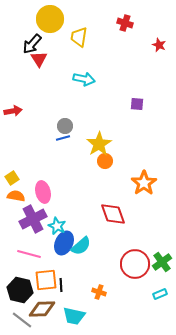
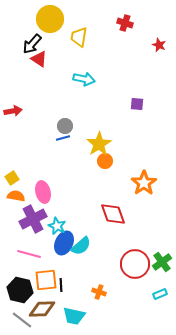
red triangle: rotated 24 degrees counterclockwise
